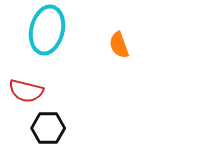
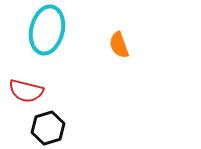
black hexagon: rotated 16 degrees counterclockwise
